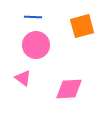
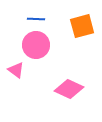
blue line: moved 3 px right, 2 px down
pink triangle: moved 7 px left, 8 px up
pink diamond: rotated 28 degrees clockwise
